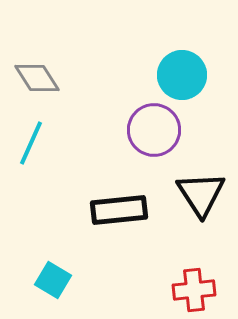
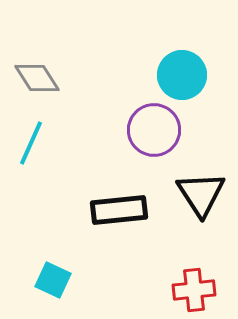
cyan square: rotated 6 degrees counterclockwise
